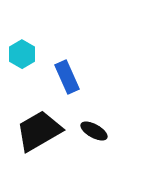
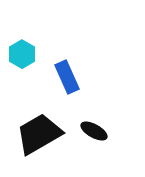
black trapezoid: moved 3 px down
